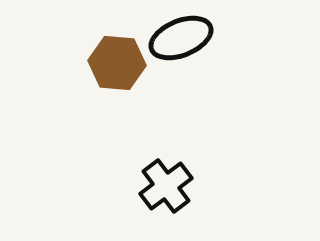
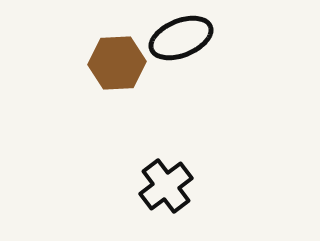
brown hexagon: rotated 8 degrees counterclockwise
